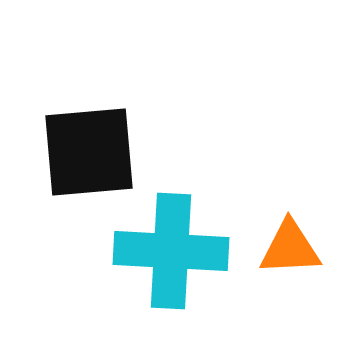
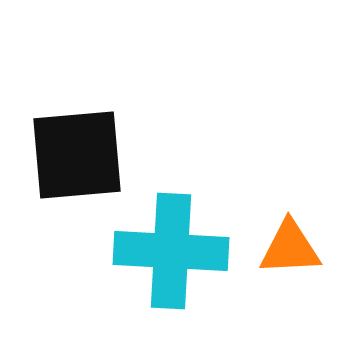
black square: moved 12 px left, 3 px down
